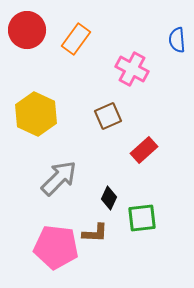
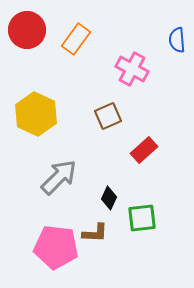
gray arrow: moved 1 px up
